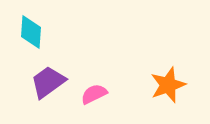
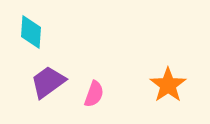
orange star: rotated 15 degrees counterclockwise
pink semicircle: rotated 136 degrees clockwise
